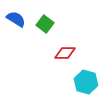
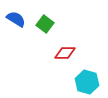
cyan hexagon: moved 1 px right
